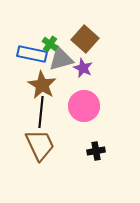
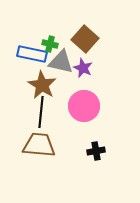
green cross: rotated 21 degrees counterclockwise
gray triangle: moved 3 px down; rotated 28 degrees clockwise
brown trapezoid: moved 1 px left; rotated 60 degrees counterclockwise
